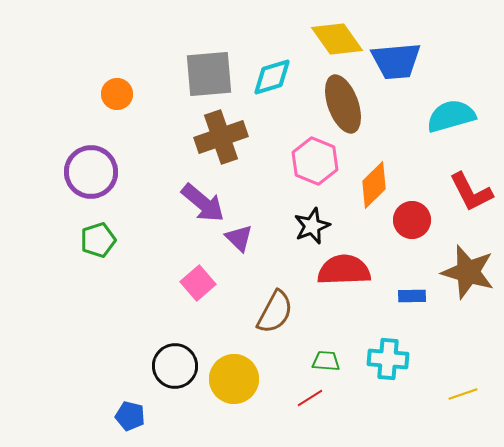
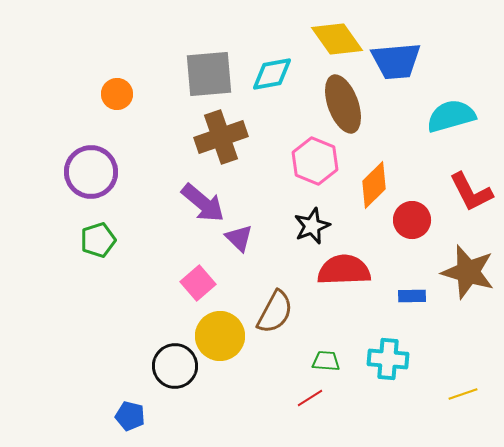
cyan diamond: moved 3 px up; rotated 6 degrees clockwise
yellow circle: moved 14 px left, 43 px up
